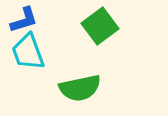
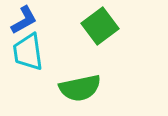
blue L-shape: rotated 12 degrees counterclockwise
cyan trapezoid: rotated 12 degrees clockwise
